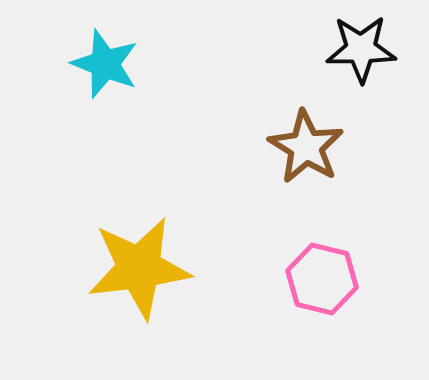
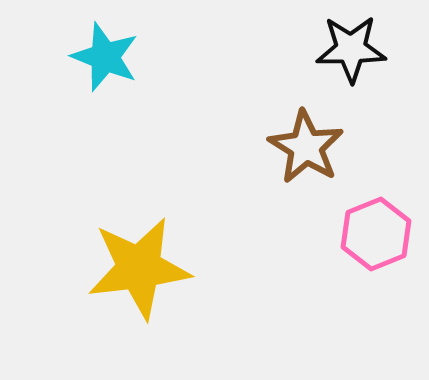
black star: moved 10 px left
cyan star: moved 7 px up
pink hexagon: moved 54 px right, 45 px up; rotated 24 degrees clockwise
